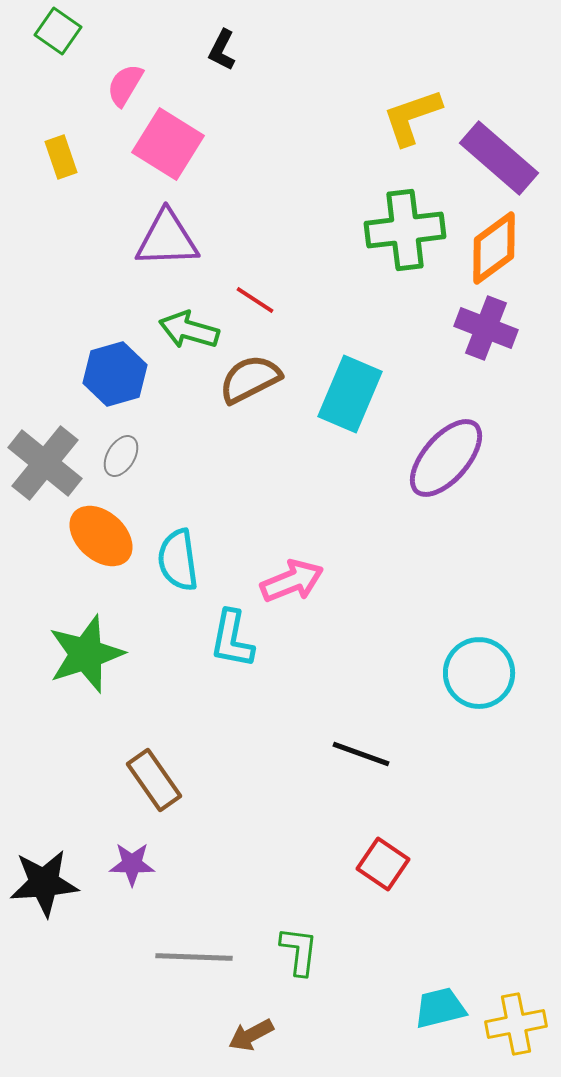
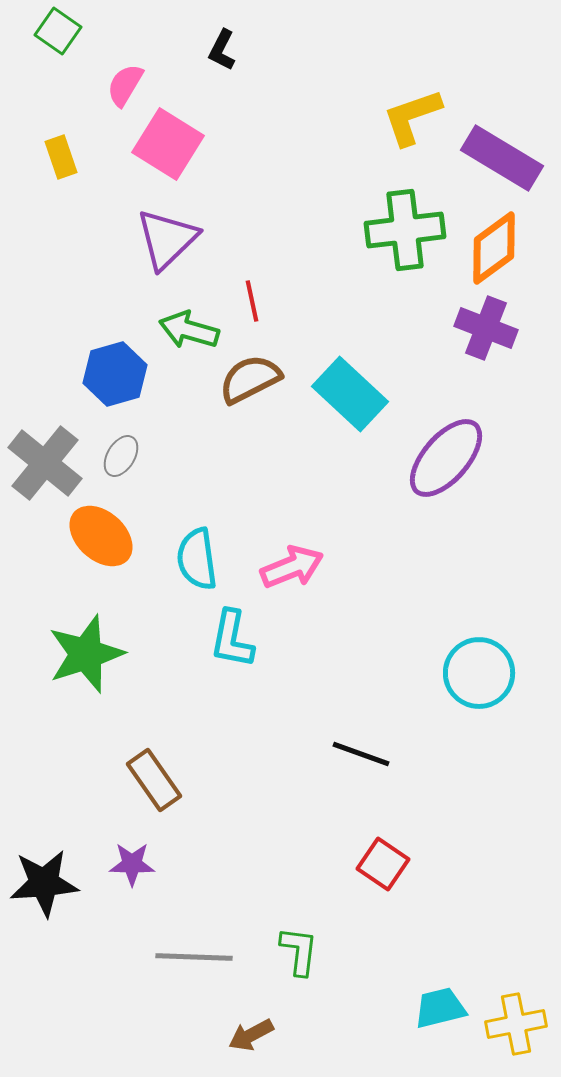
purple rectangle: moved 3 px right; rotated 10 degrees counterclockwise
purple triangle: rotated 42 degrees counterclockwise
red line: moved 3 px left, 1 px down; rotated 45 degrees clockwise
cyan rectangle: rotated 70 degrees counterclockwise
cyan semicircle: moved 19 px right, 1 px up
pink arrow: moved 14 px up
